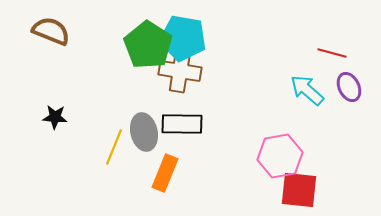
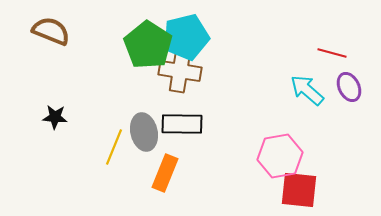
cyan pentagon: moved 3 px right, 1 px up; rotated 24 degrees counterclockwise
